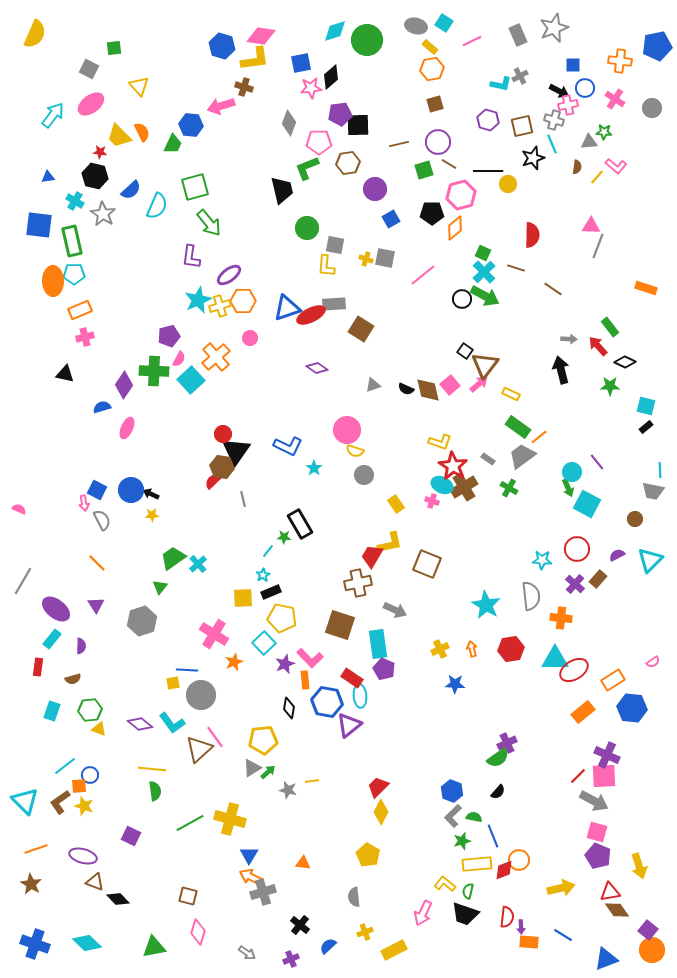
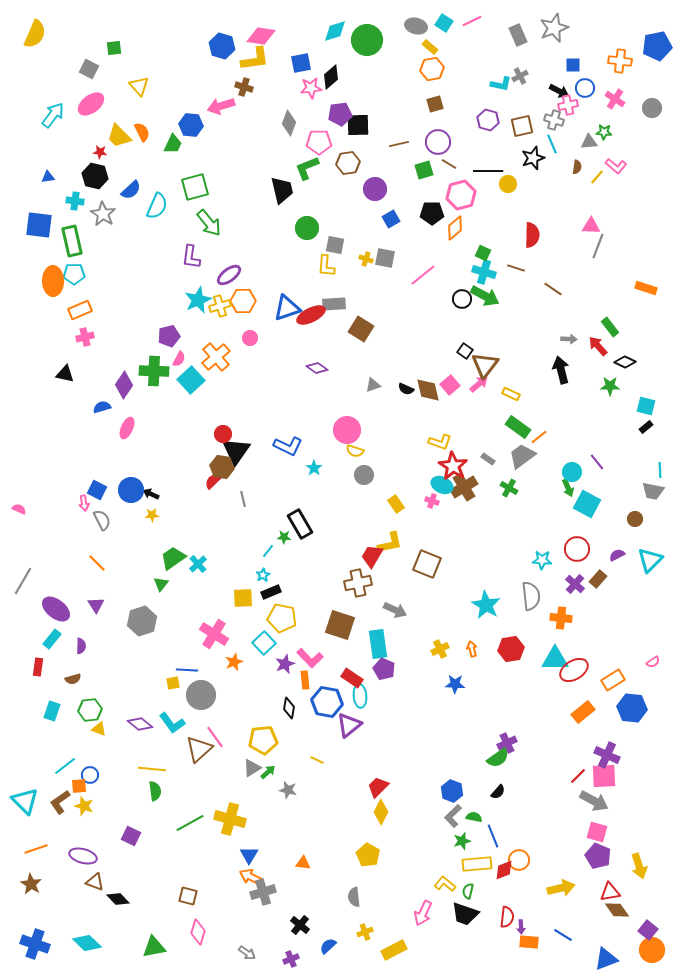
pink line at (472, 41): moved 20 px up
cyan cross at (75, 201): rotated 24 degrees counterclockwise
cyan cross at (484, 272): rotated 30 degrees counterclockwise
green triangle at (160, 587): moved 1 px right, 3 px up
yellow line at (312, 781): moved 5 px right, 21 px up; rotated 32 degrees clockwise
